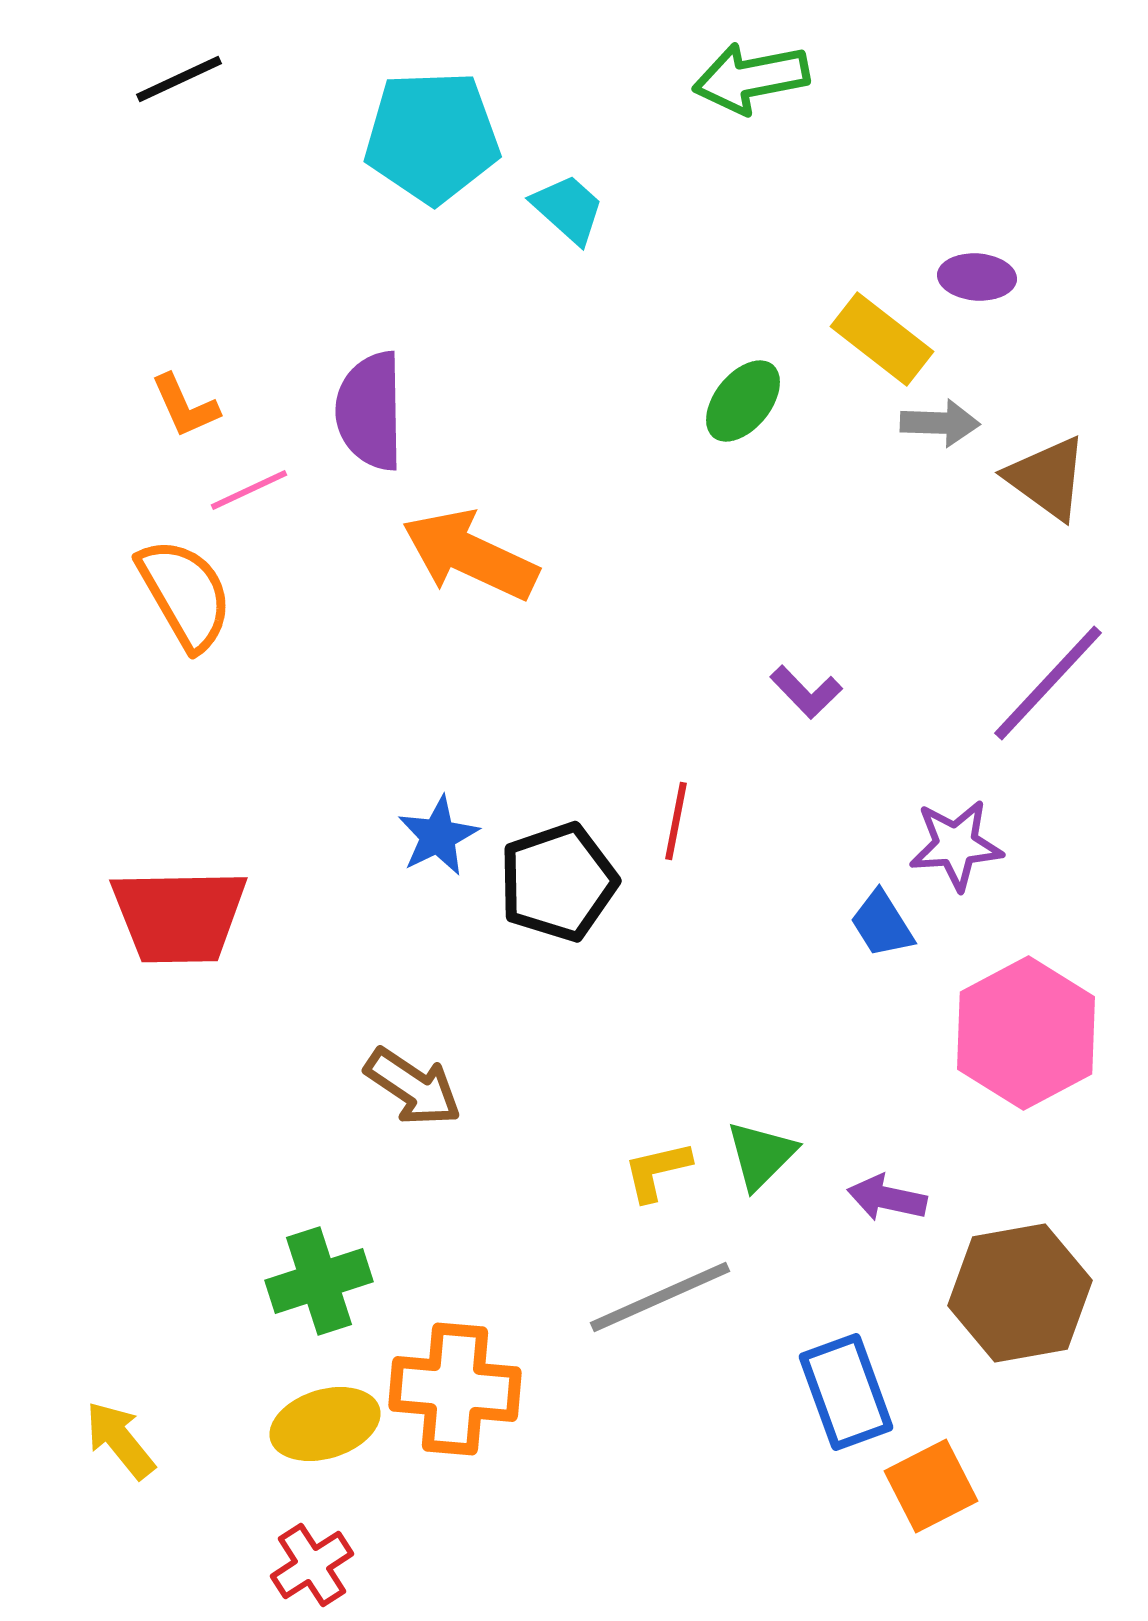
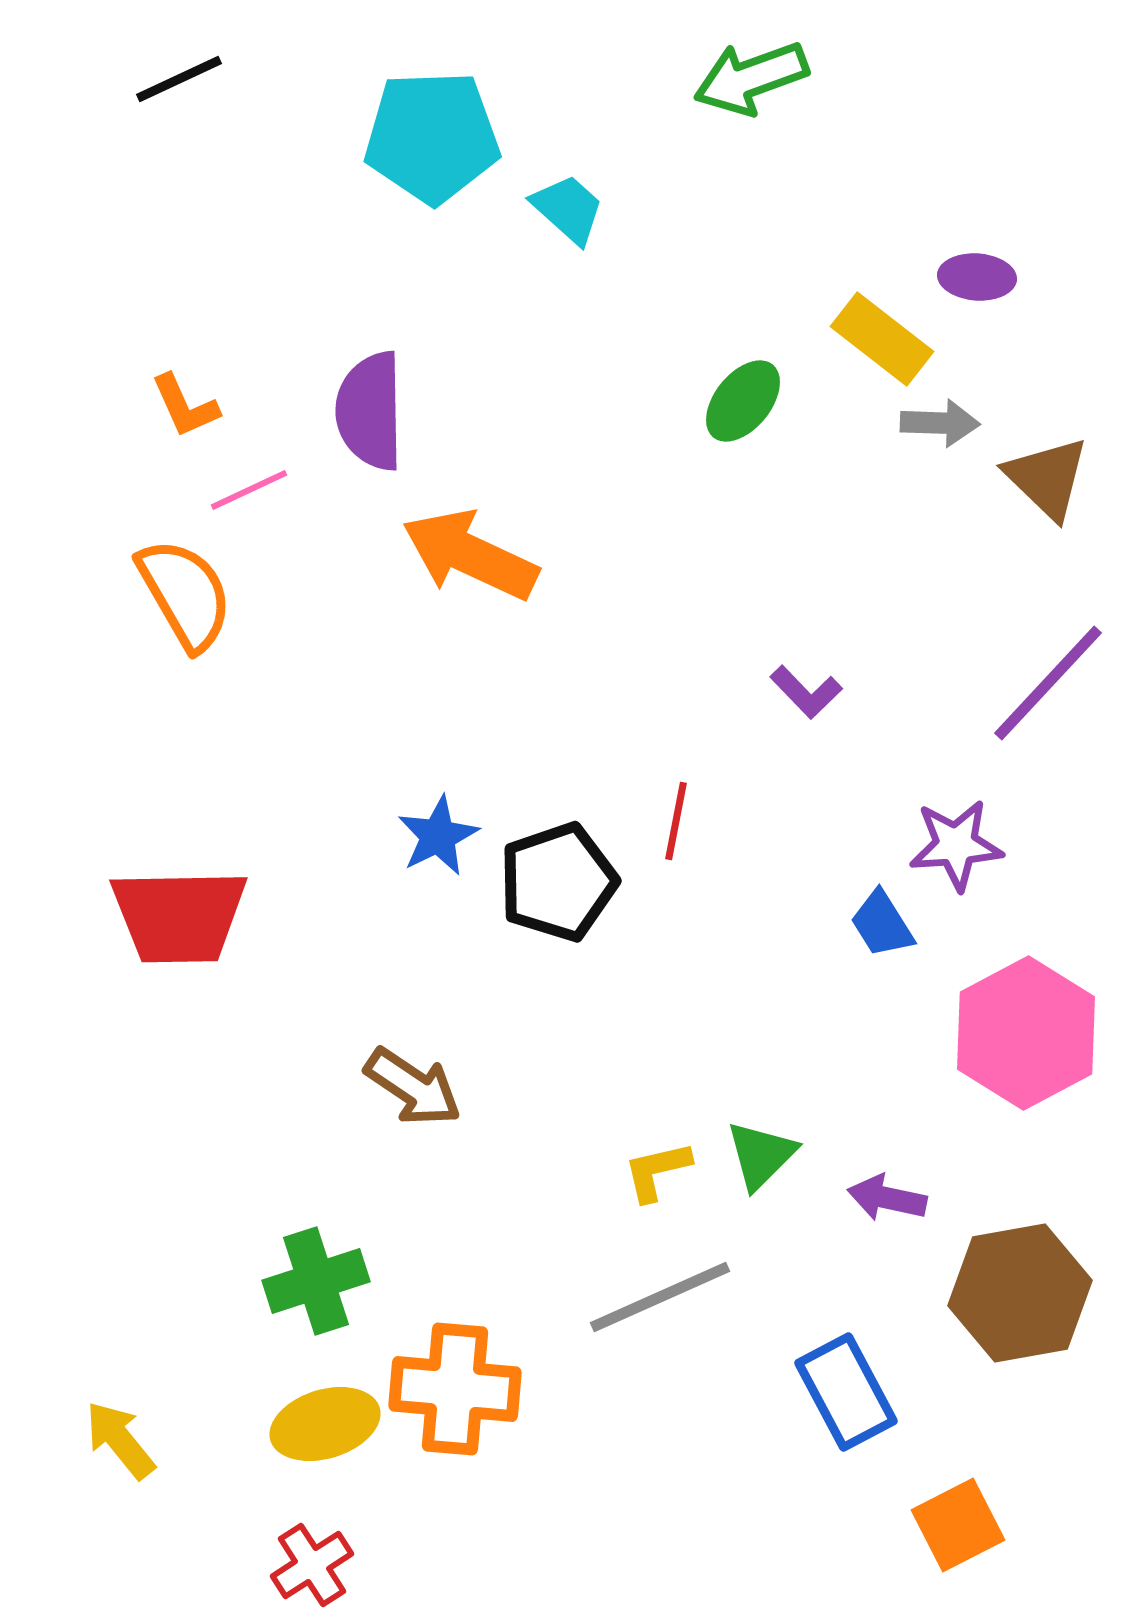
green arrow: rotated 9 degrees counterclockwise
brown triangle: rotated 8 degrees clockwise
green cross: moved 3 px left
blue rectangle: rotated 8 degrees counterclockwise
orange square: moved 27 px right, 39 px down
